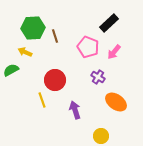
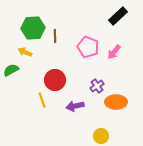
black rectangle: moved 9 px right, 7 px up
brown line: rotated 16 degrees clockwise
purple cross: moved 1 px left, 9 px down; rotated 24 degrees clockwise
orange ellipse: rotated 35 degrees counterclockwise
purple arrow: moved 4 px up; rotated 84 degrees counterclockwise
